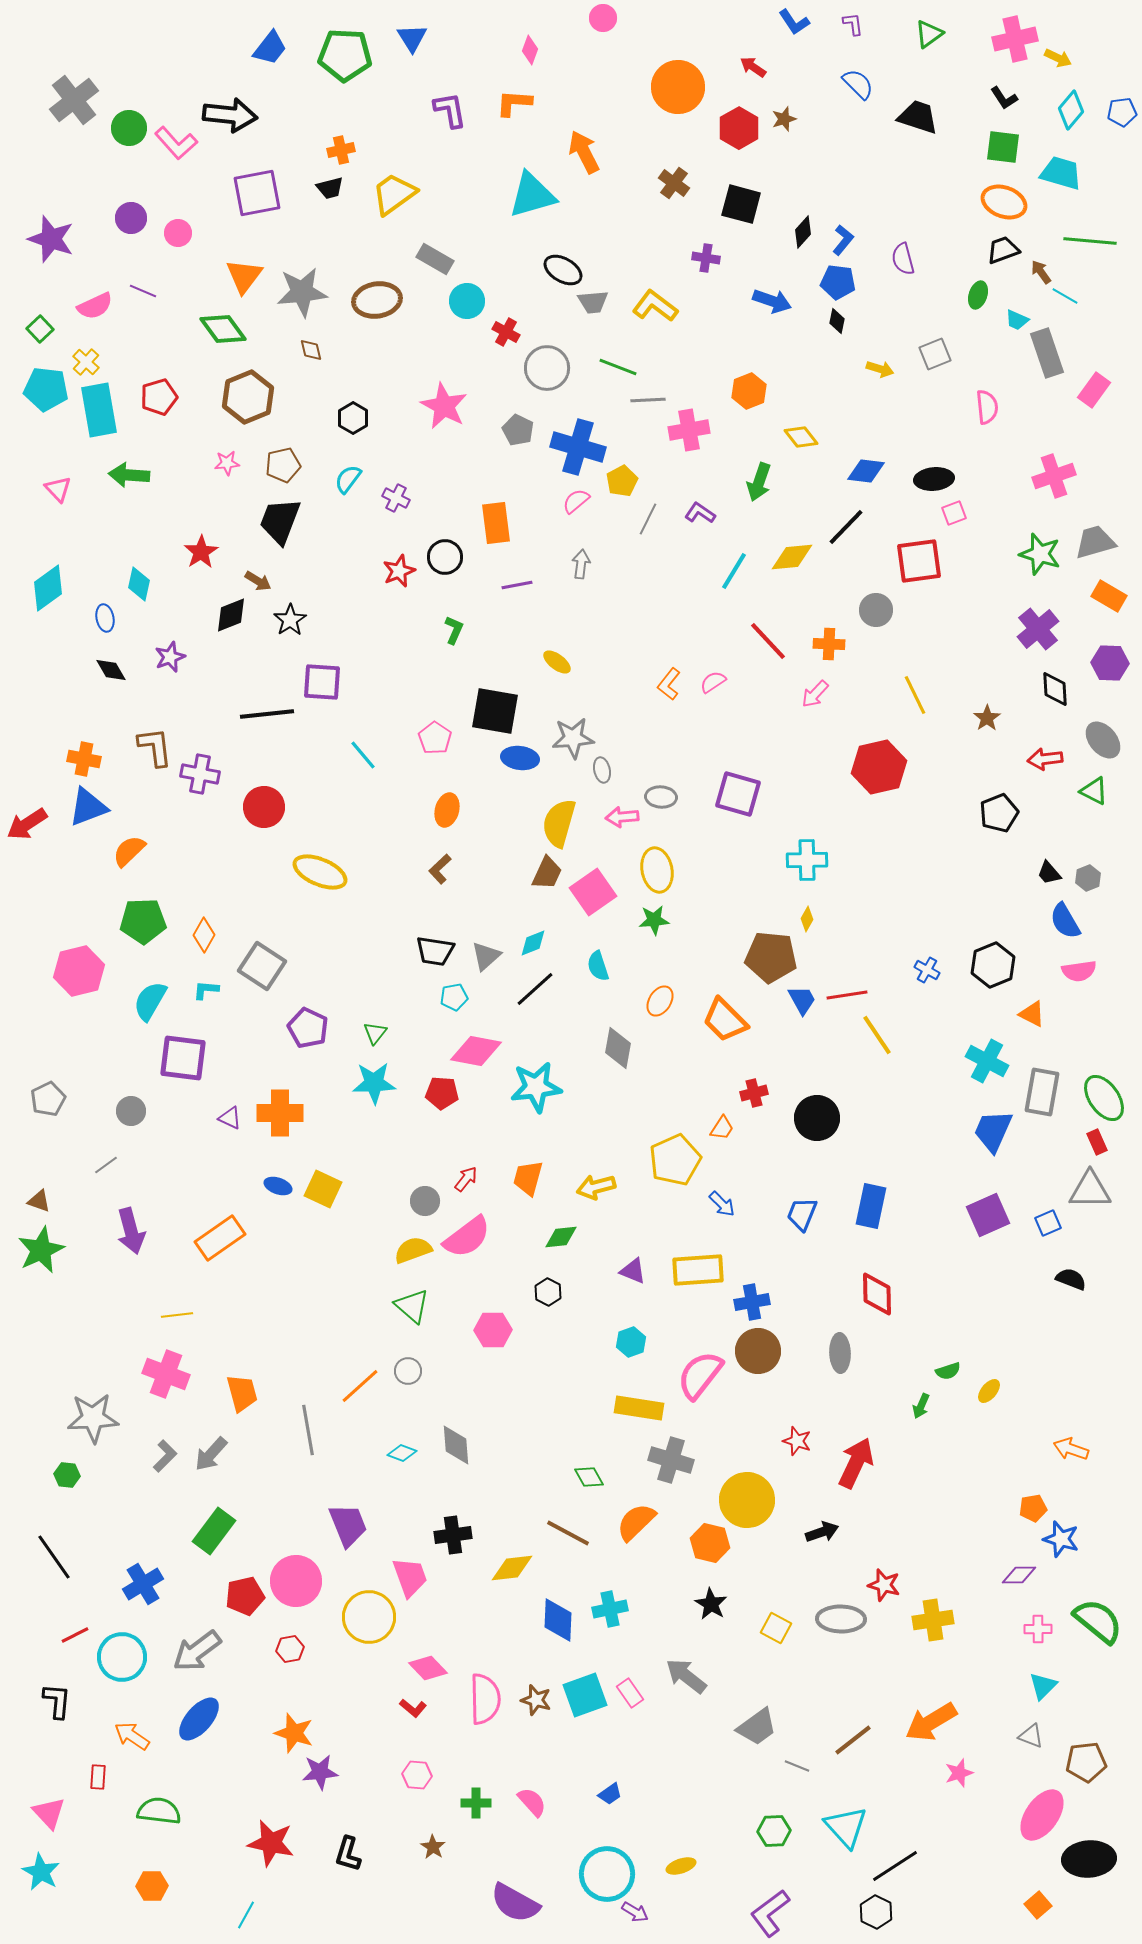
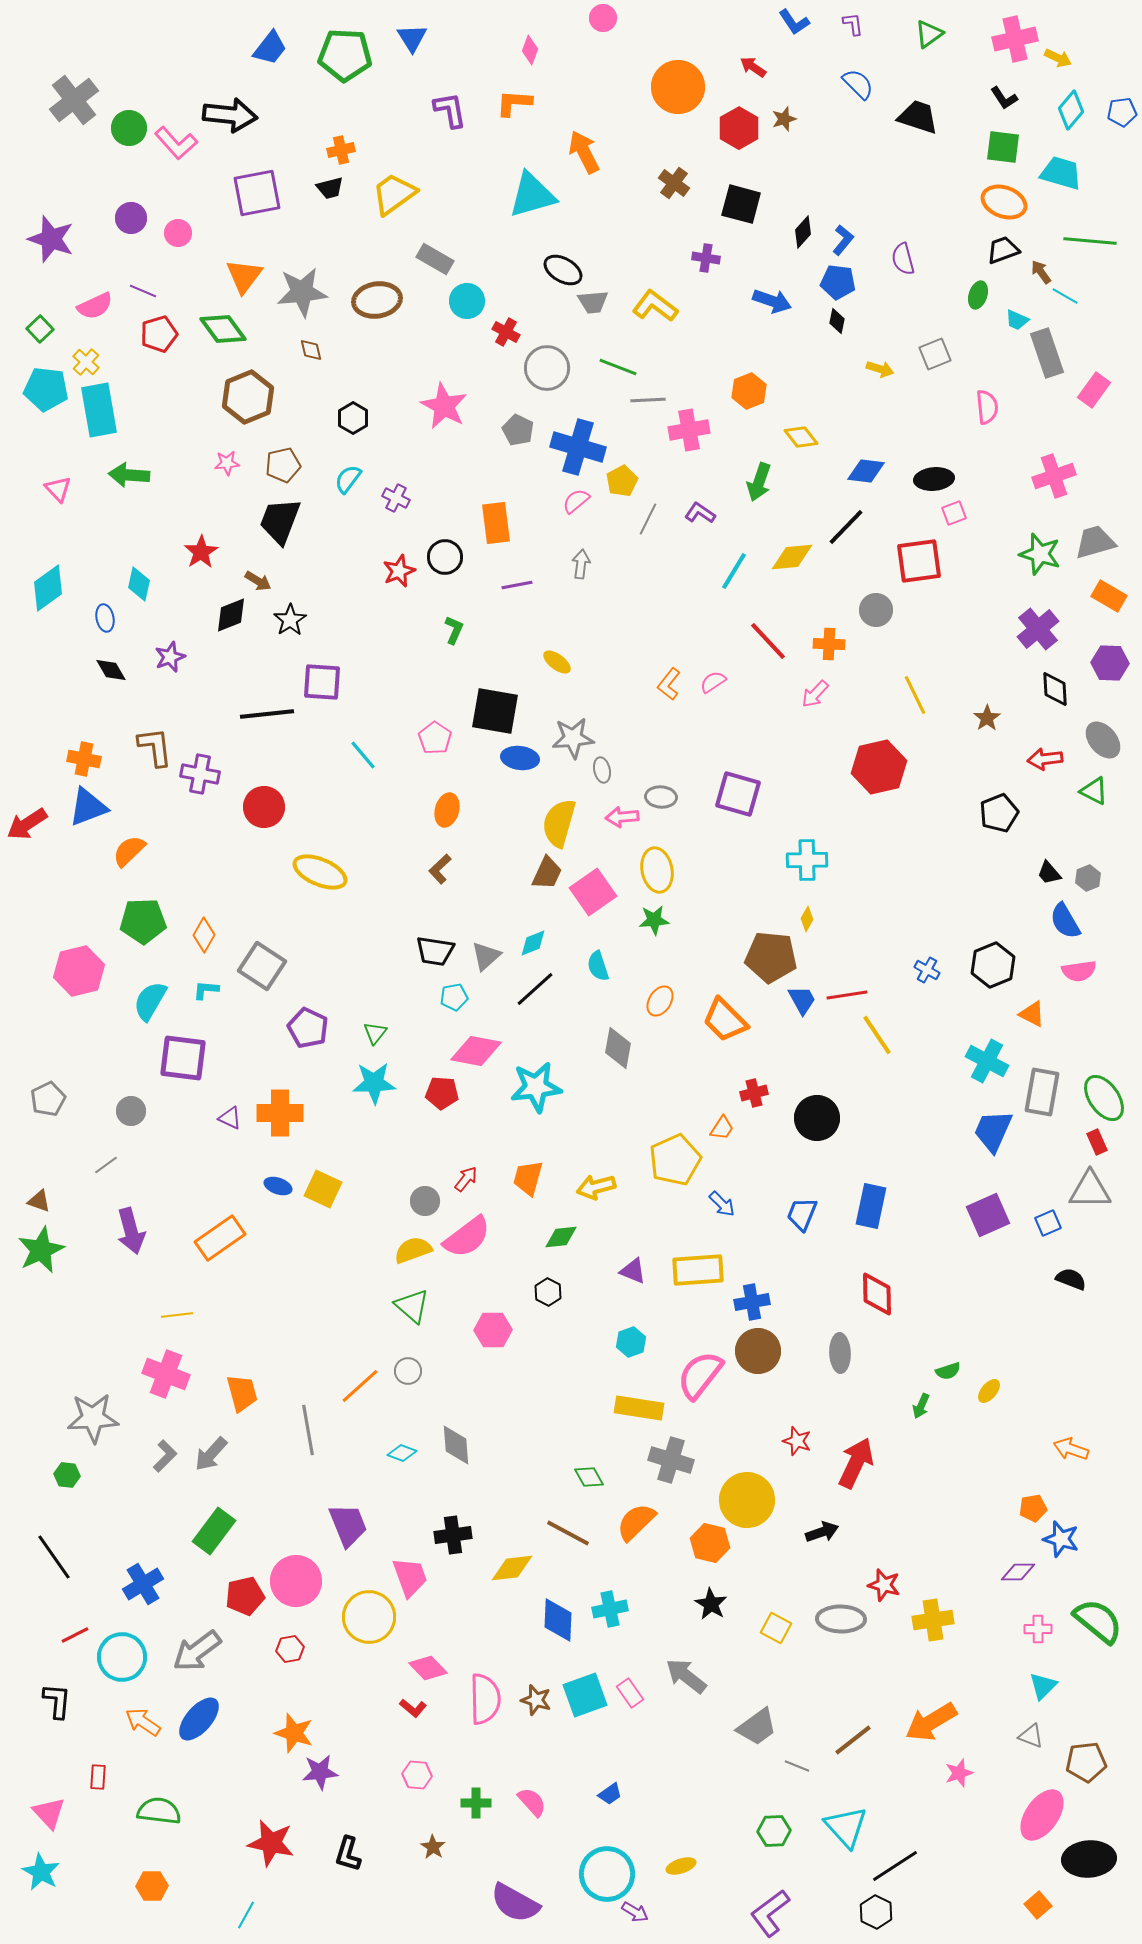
red pentagon at (159, 397): moved 63 px up
purple diamond at (1019, 1575): moved 1 px left, 3 px up
orange arrow at (132, 1736): moved 11 px right, 14 px up
